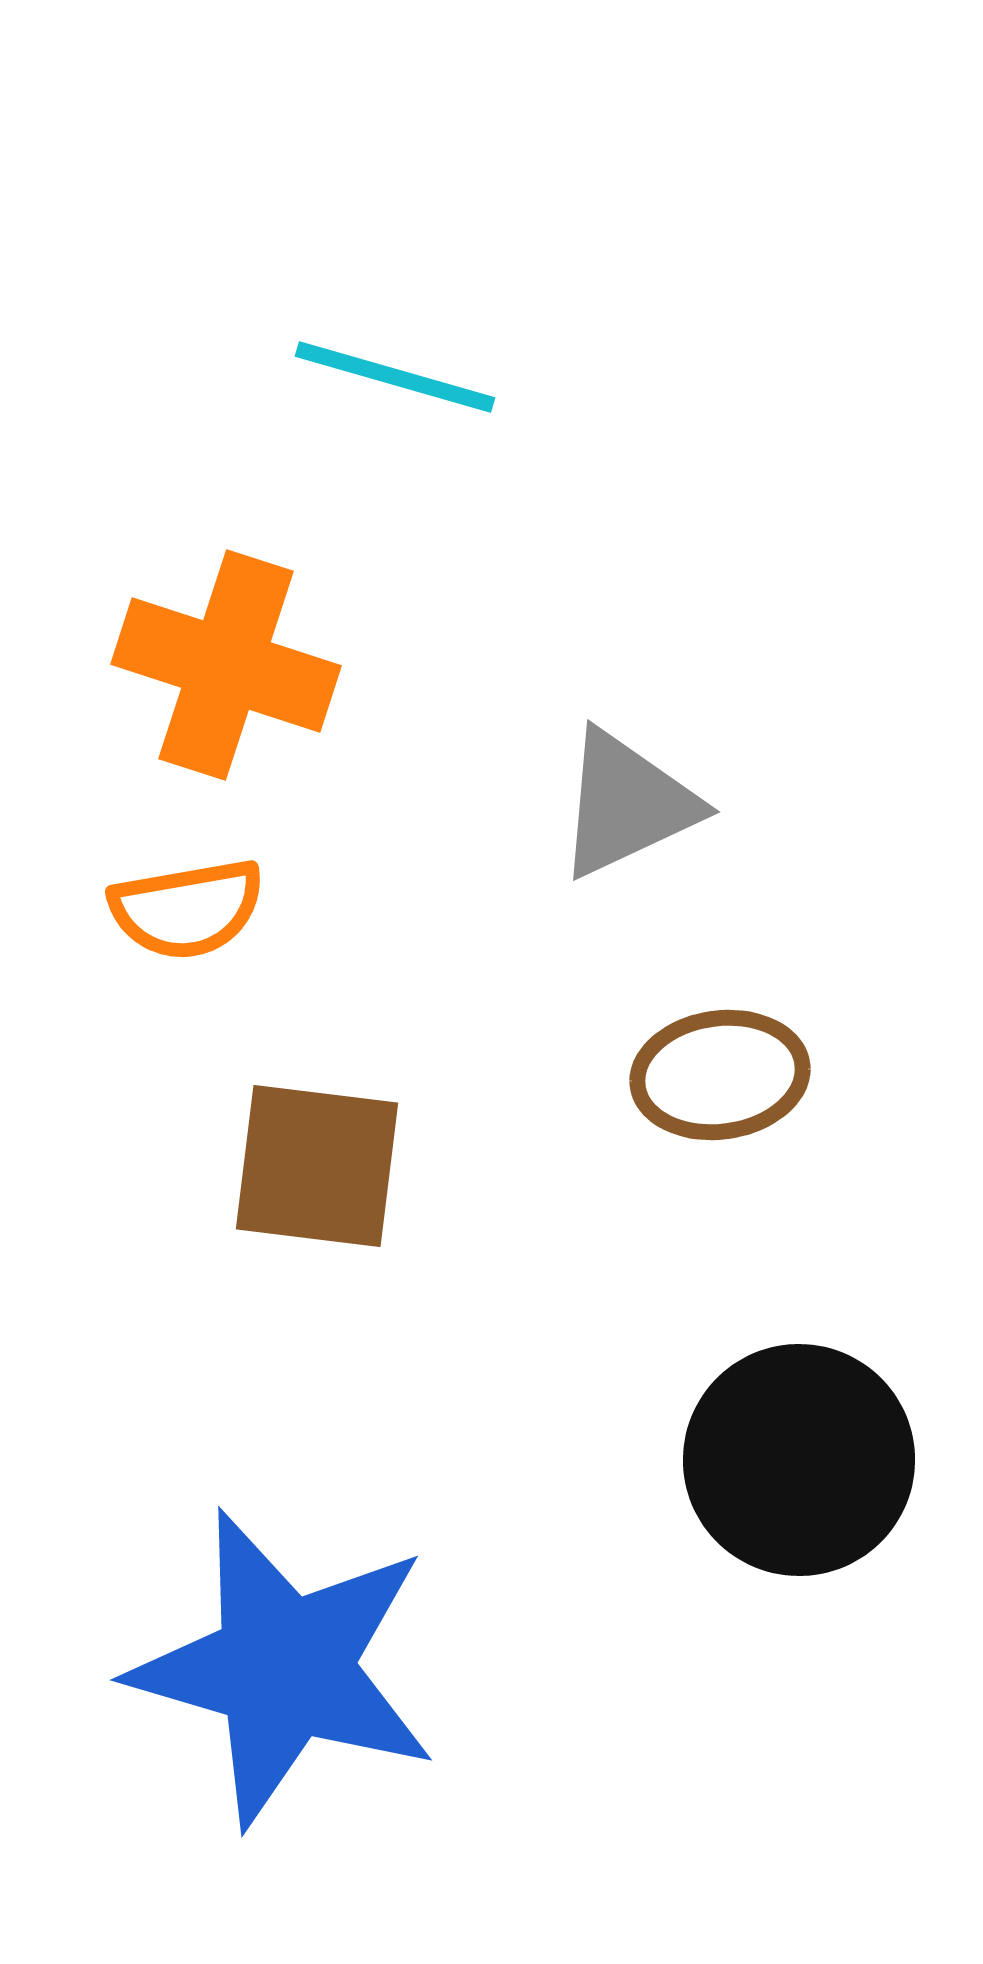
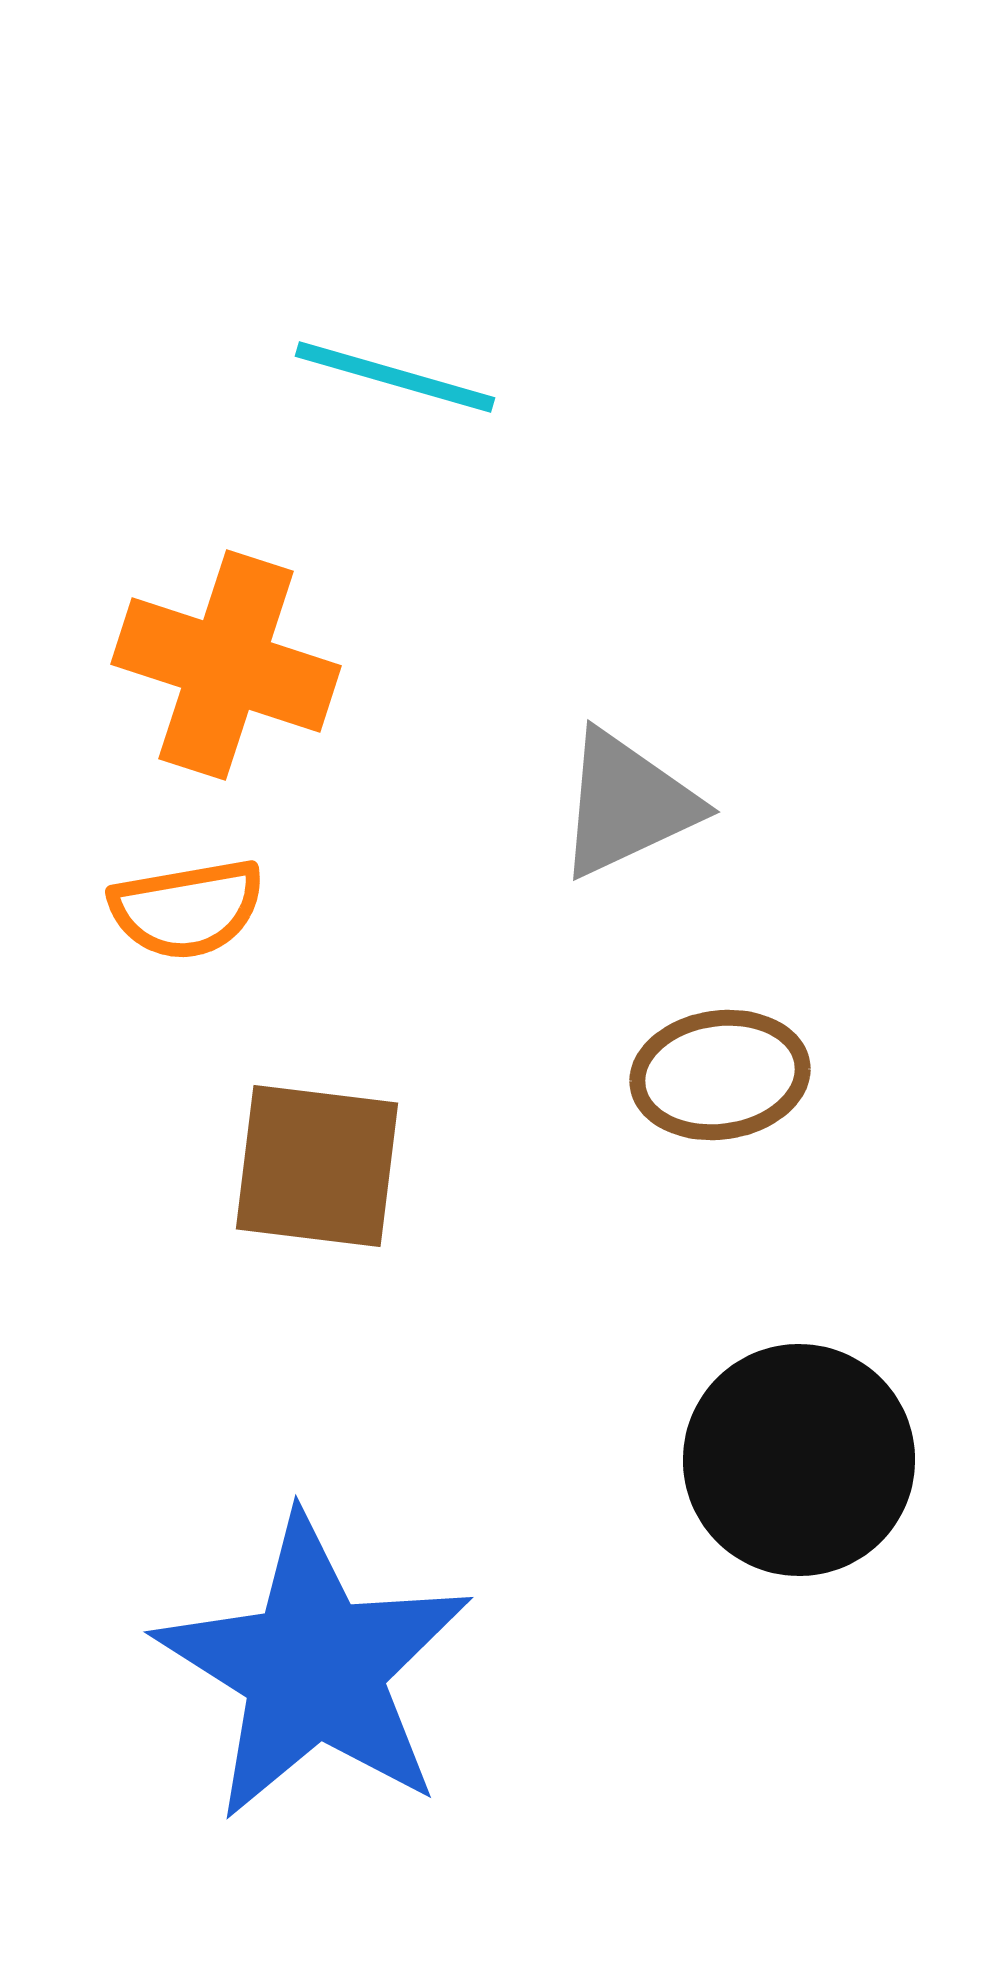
blue star: moved 30 px right; rotated 16 degrees clockwise
